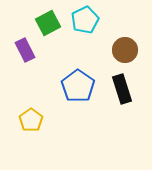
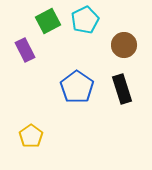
green square: moved 2 px up
brown circle: moved 1 px left, 5 px up
blue pentagon: moved 1 px left, 1 px down
yellow pentagon: moved 16 px down
